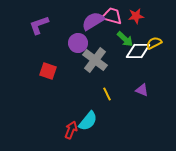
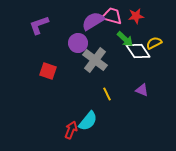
white diamond: rotated 55 degrees clockwise
